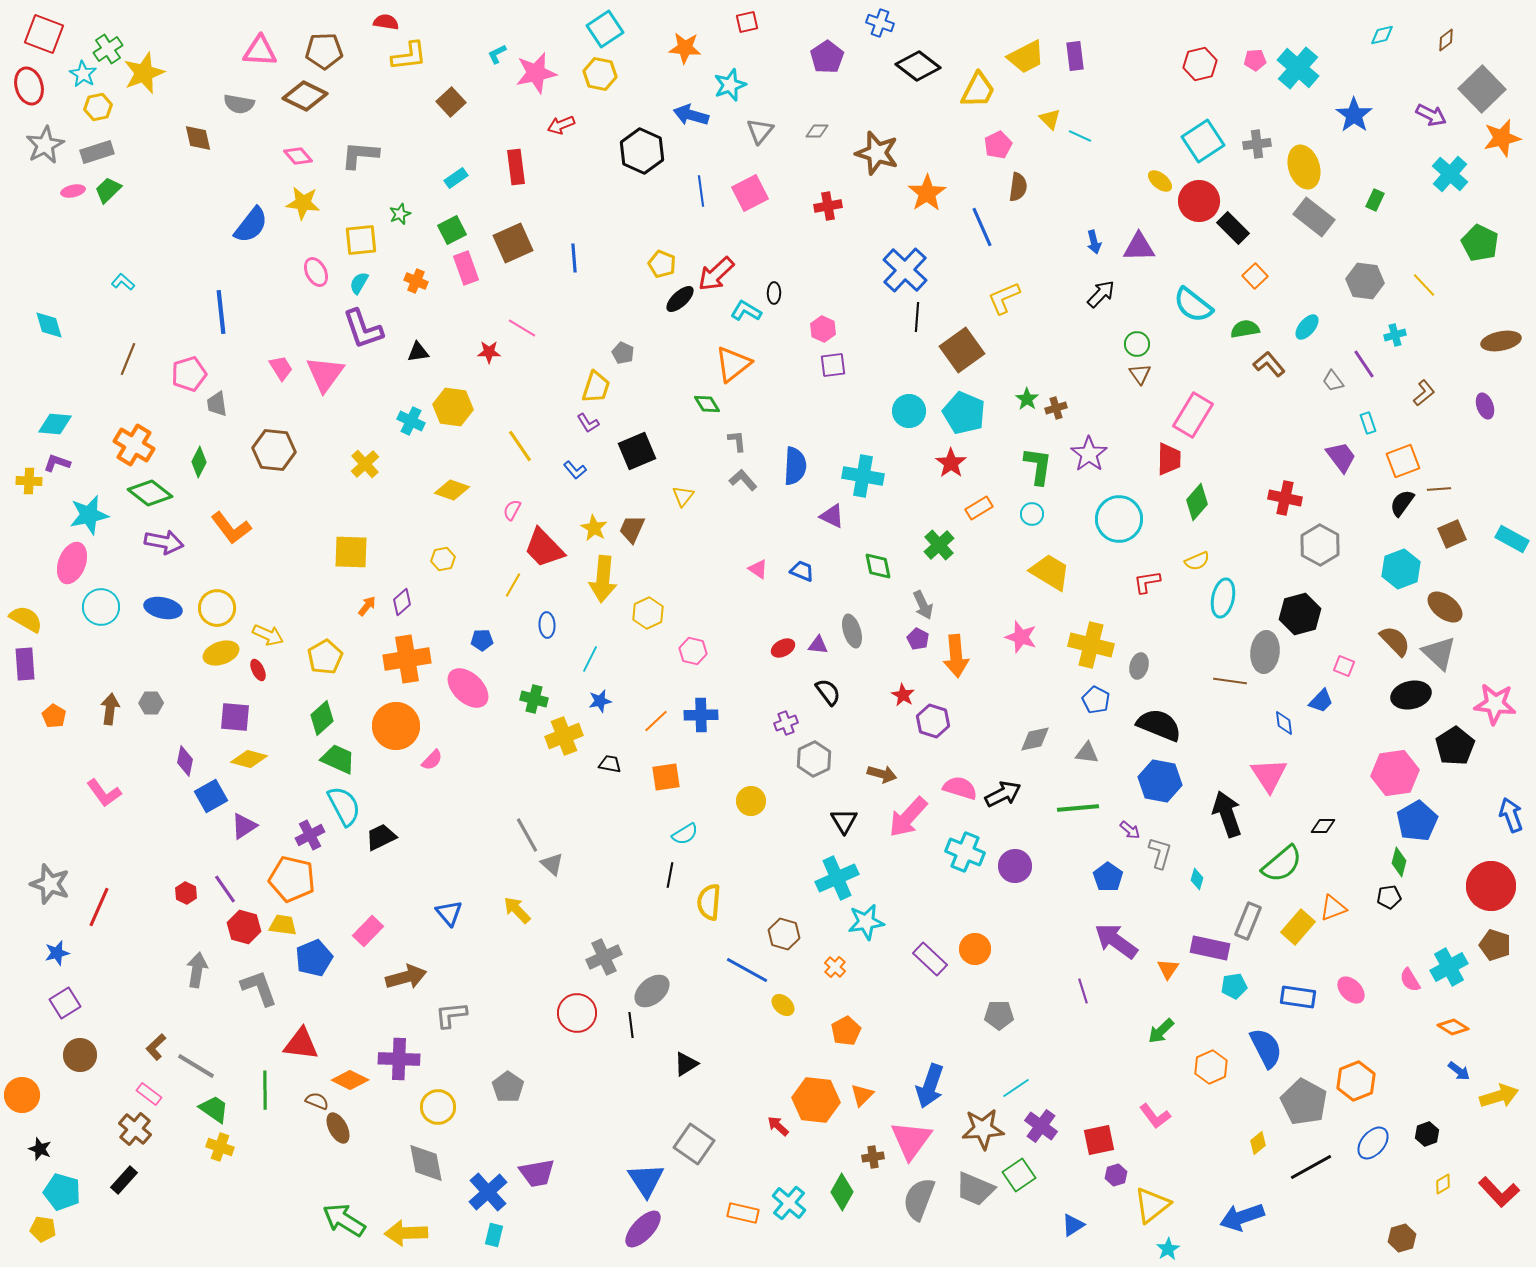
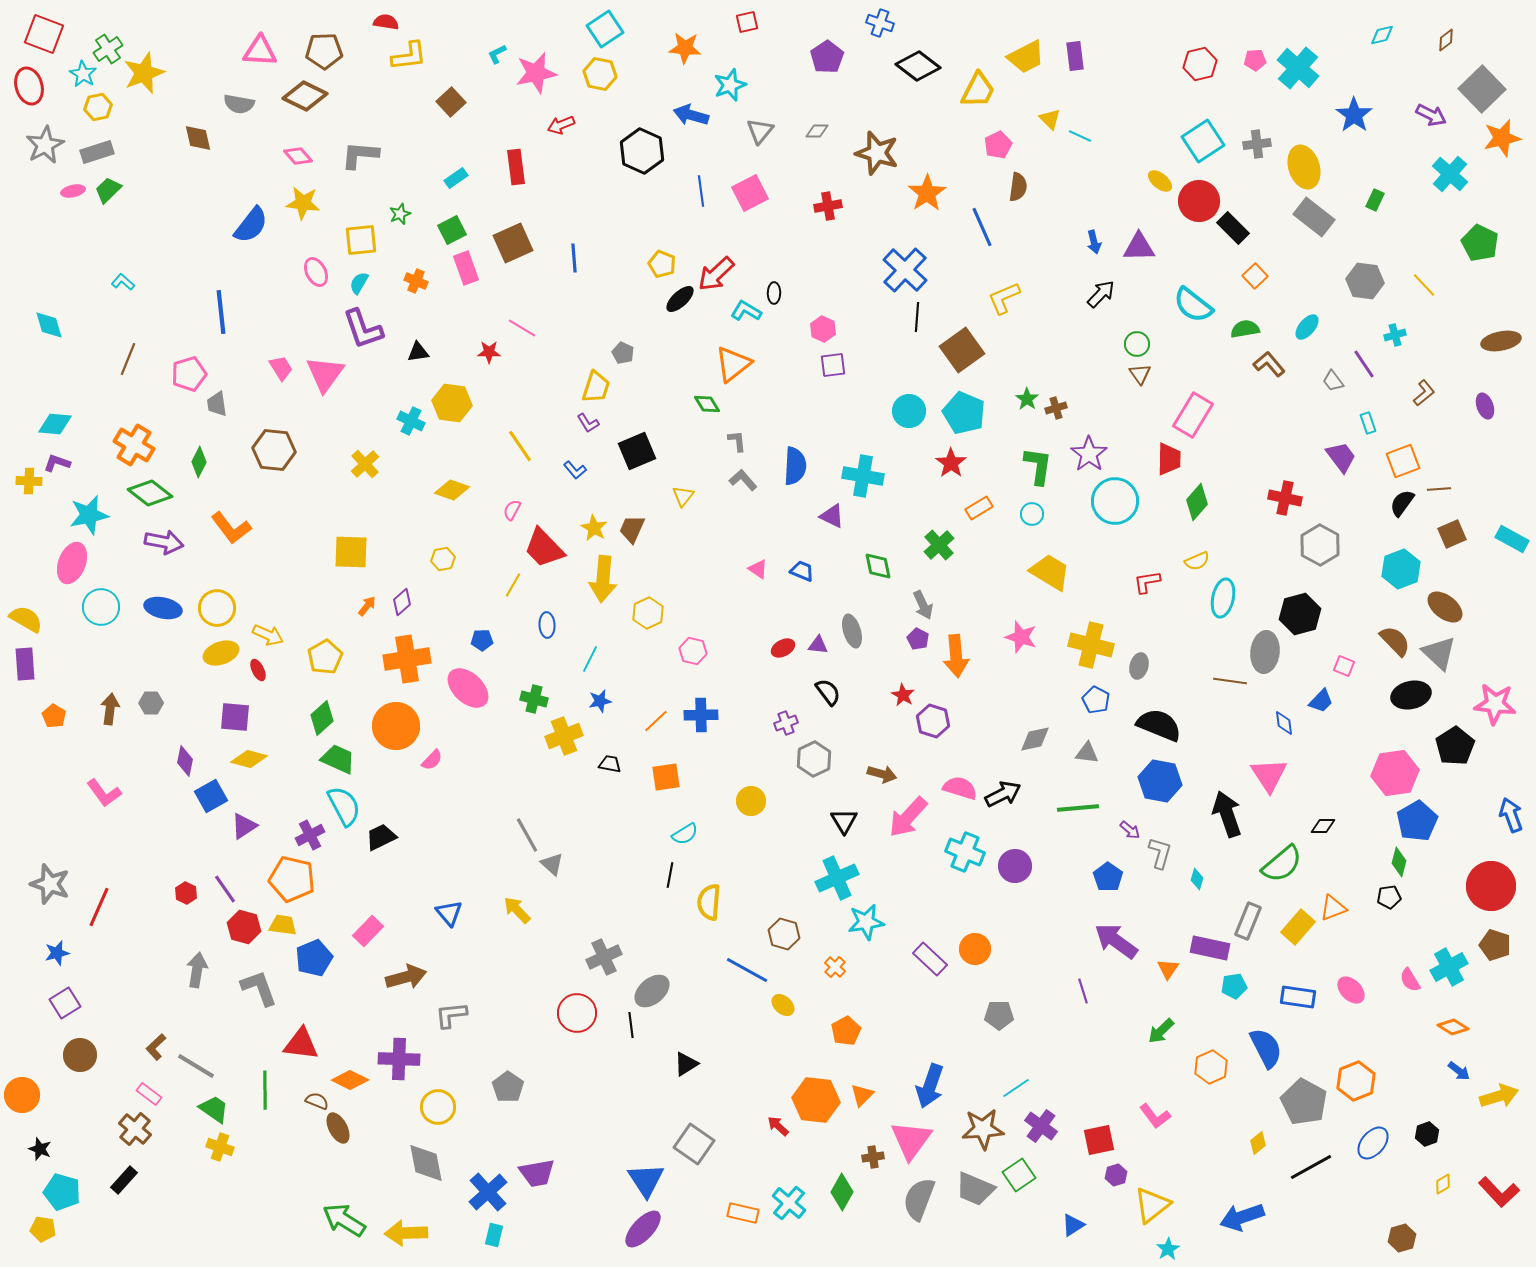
yellow hexagon at (453, 407): moved 1 px left, 4 px up
cyan circle at (1119, 519): moved 4 px left, 18 px up
